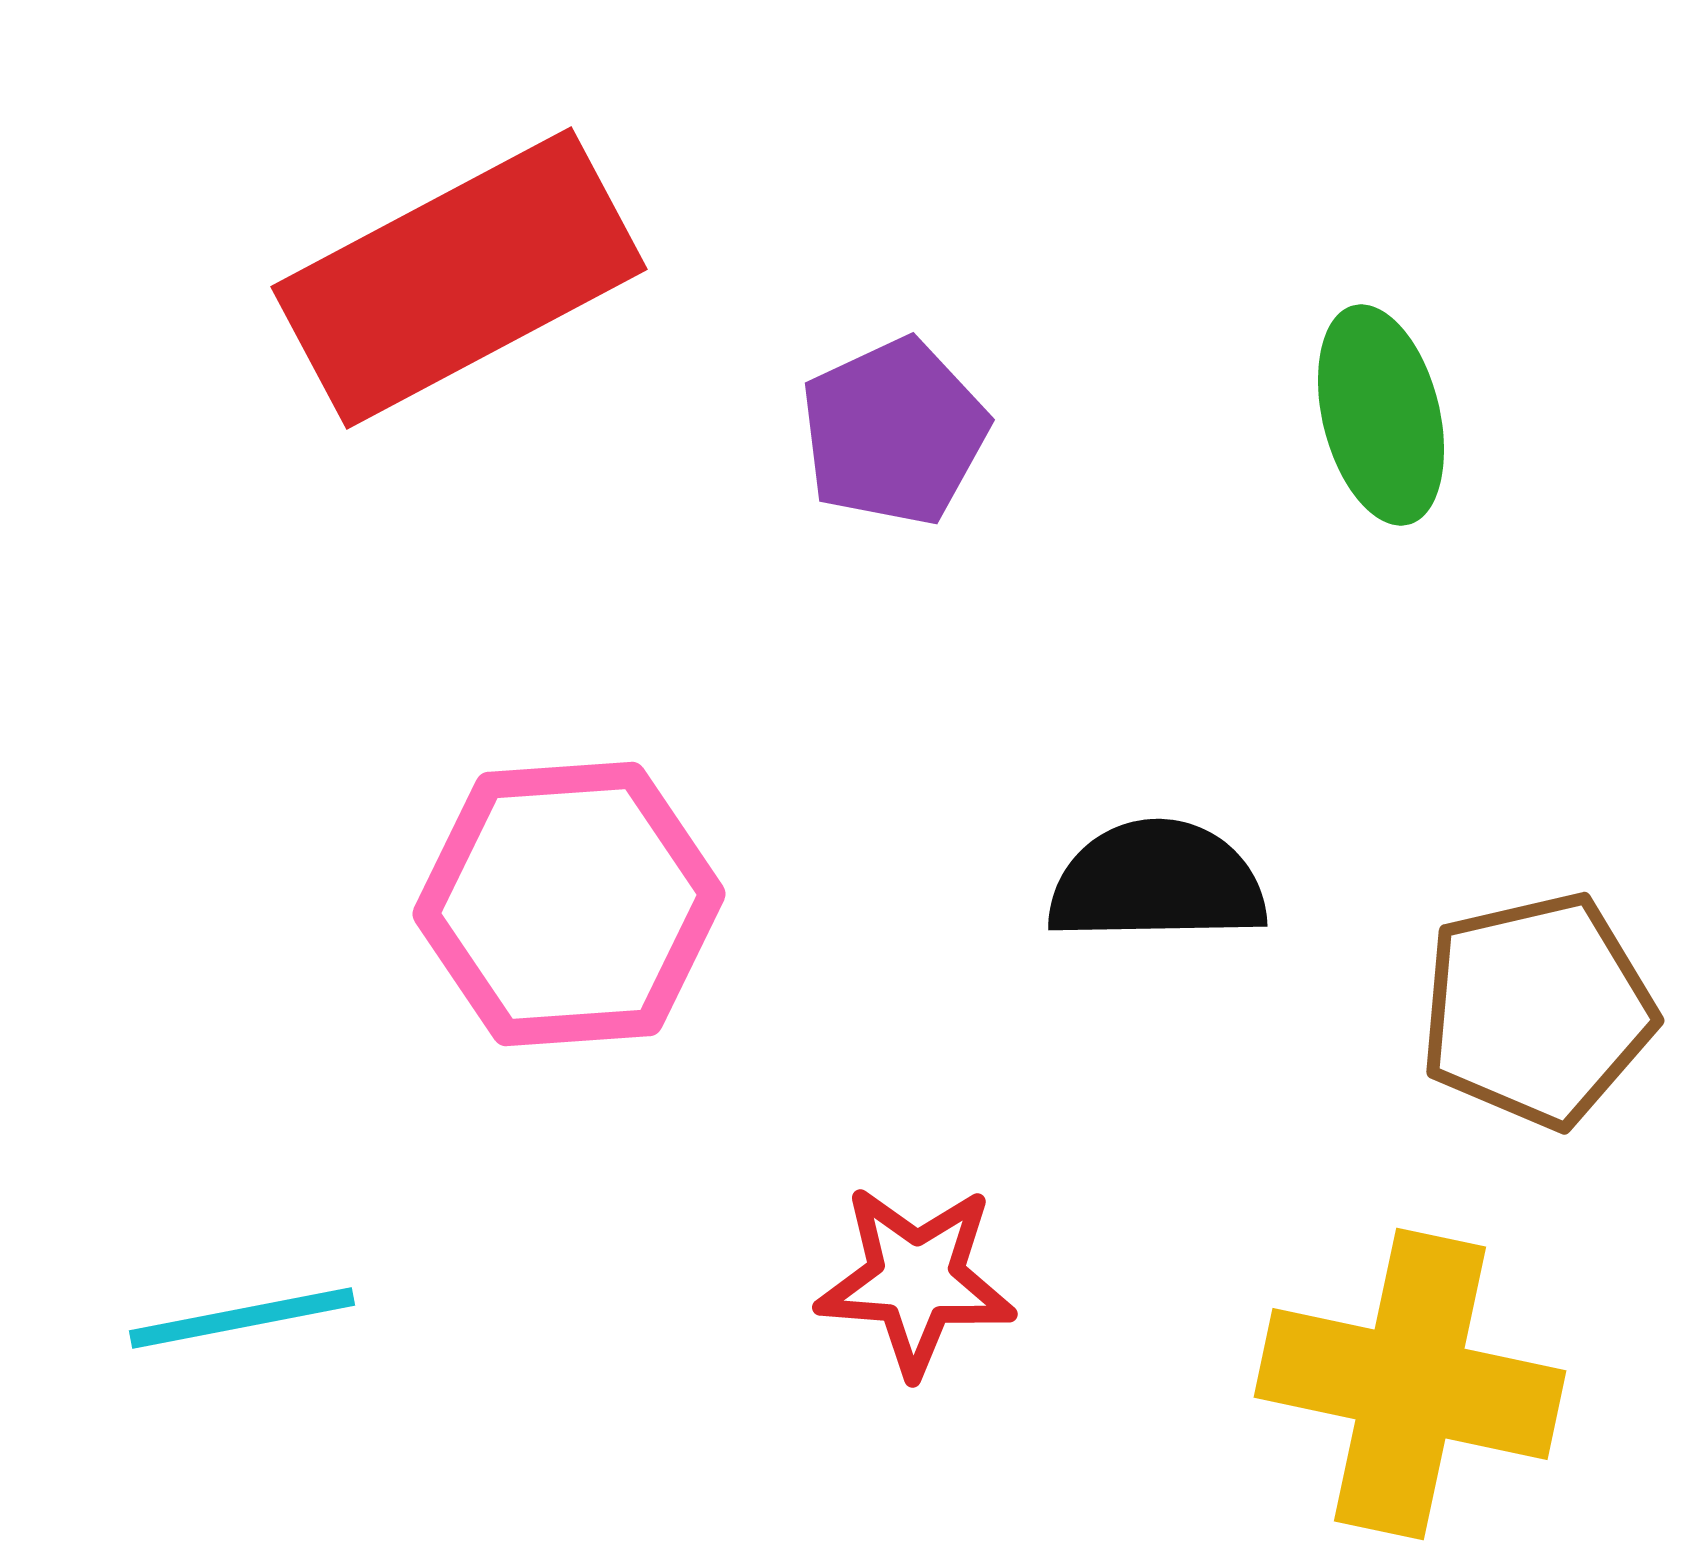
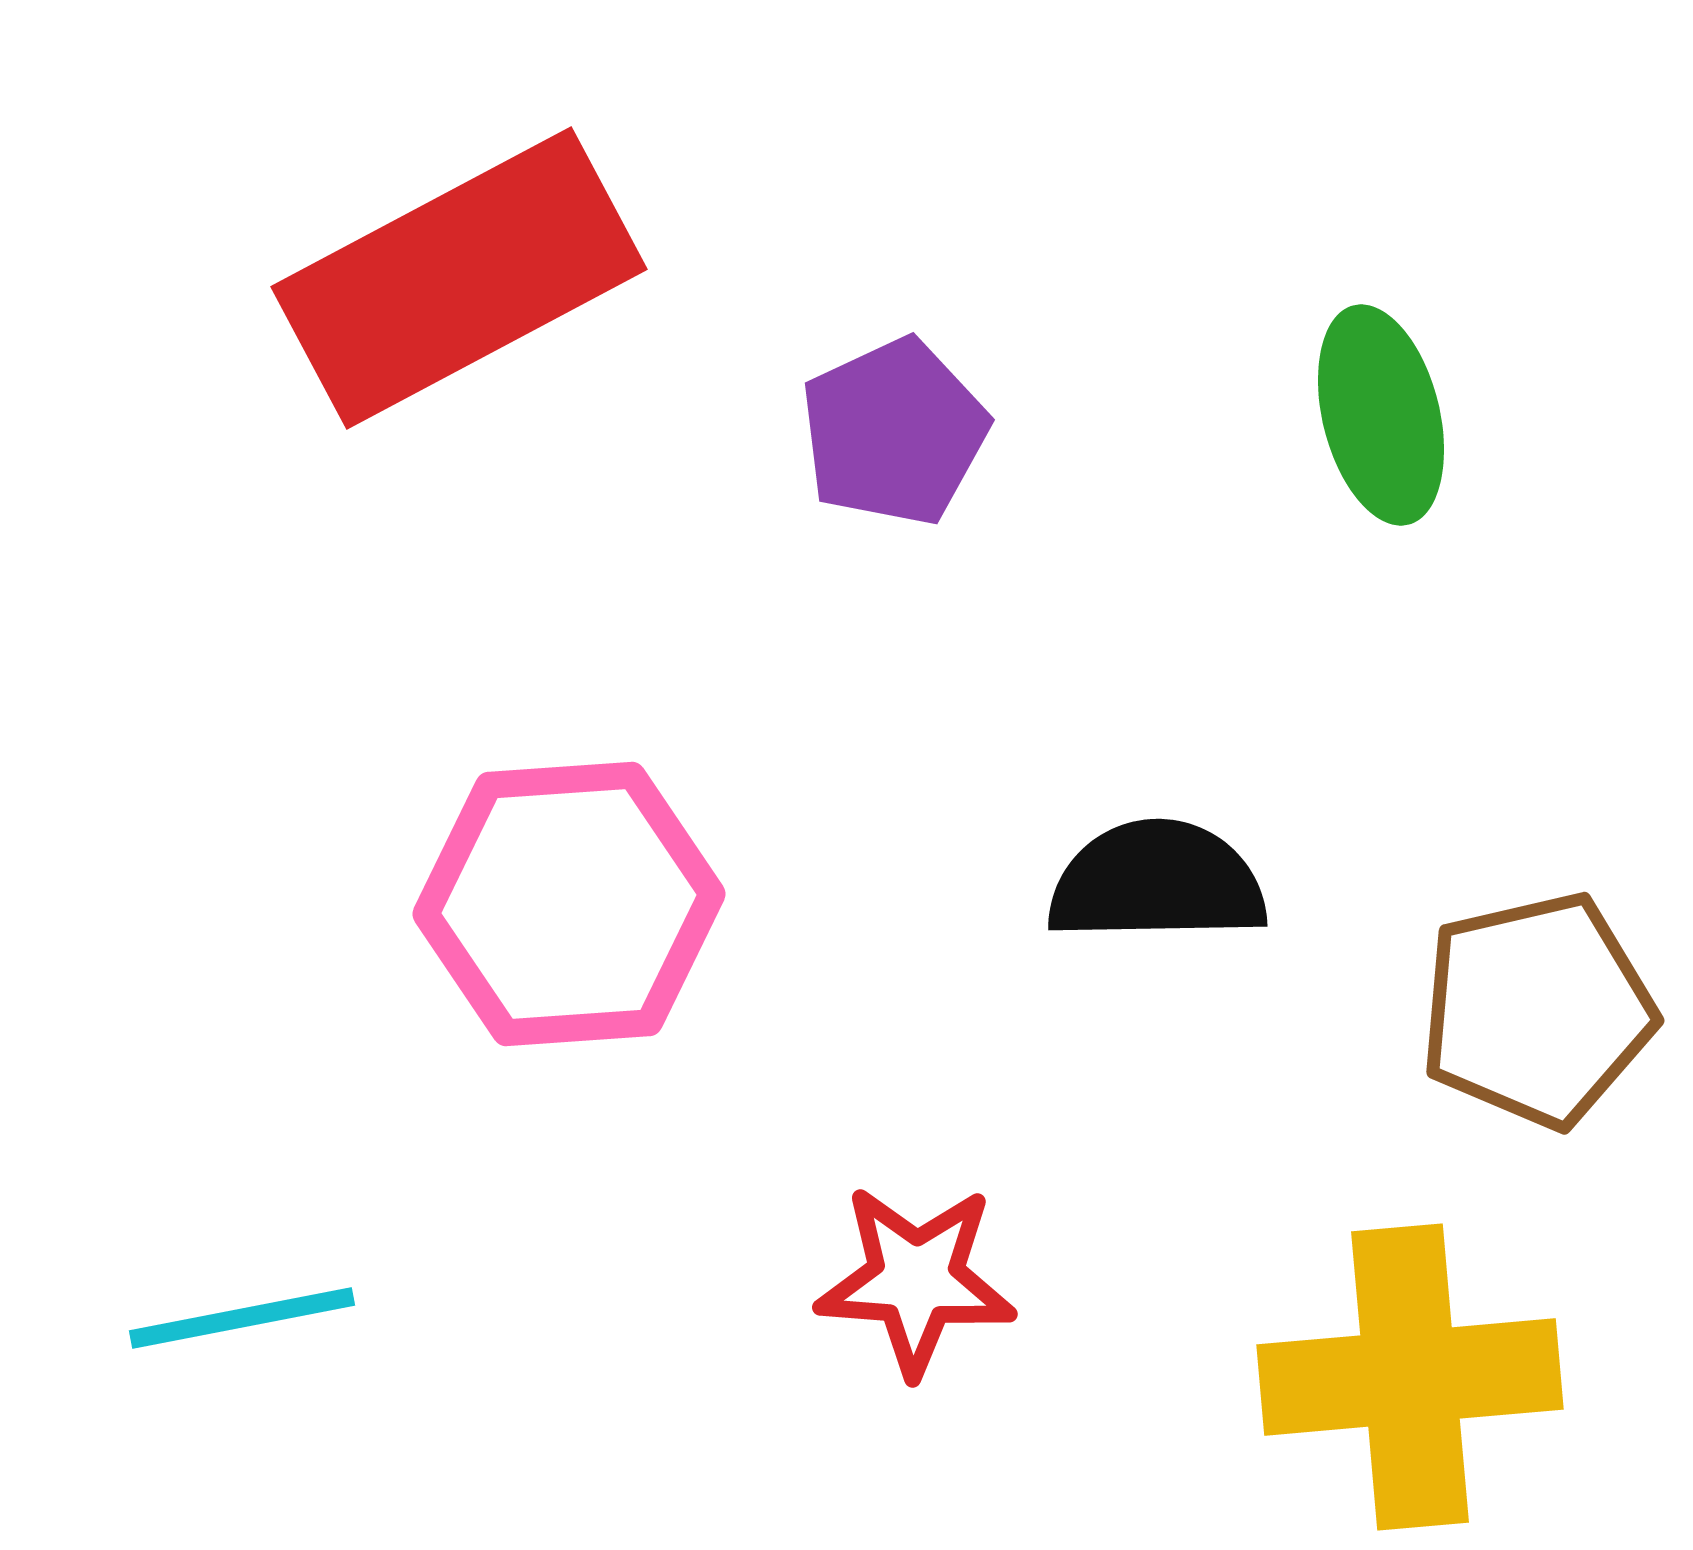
yellow cross: moved 7 px up; rotated 17 degrees counterclockwise
